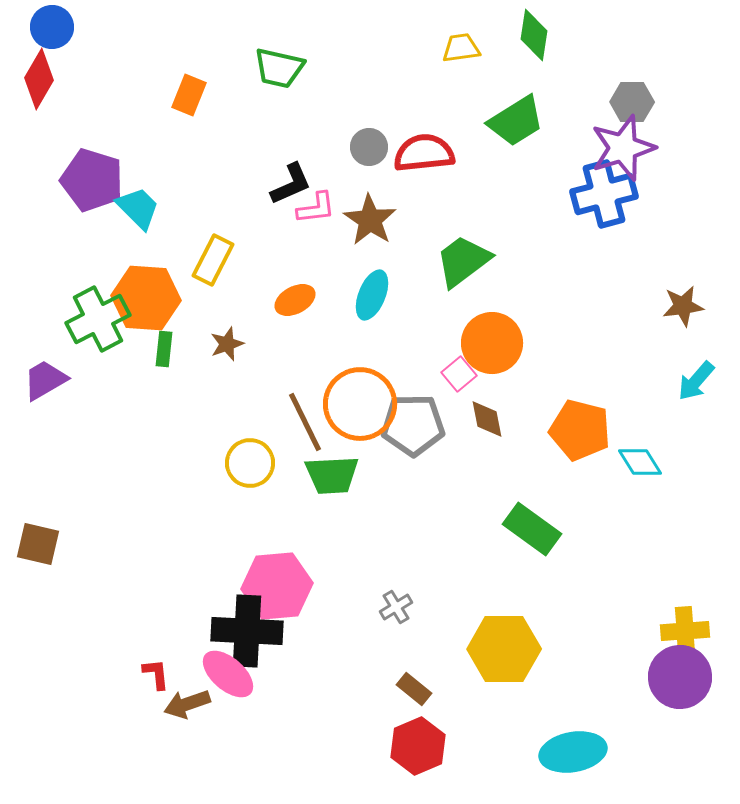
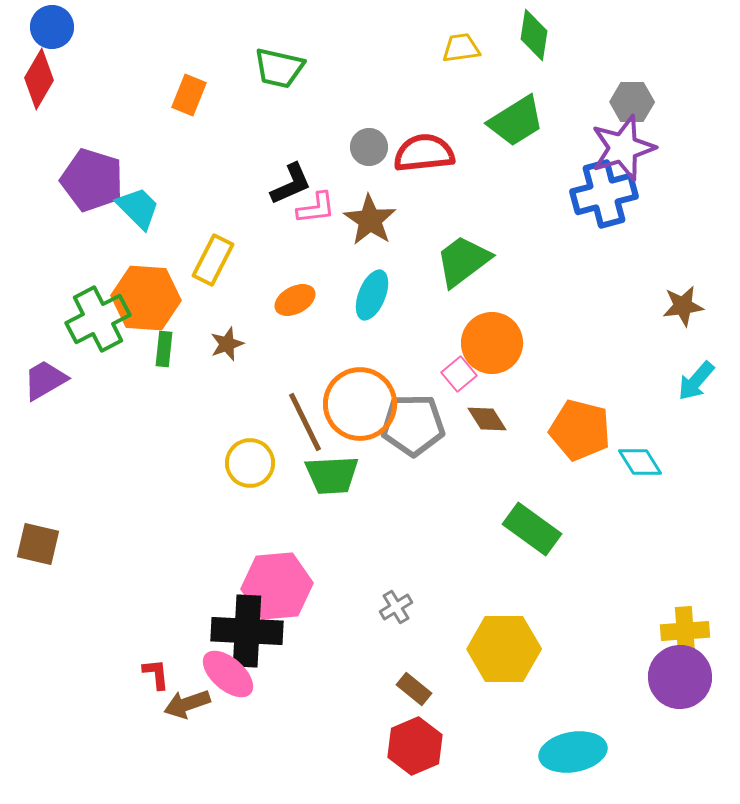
brown diamond at (487, 419): rotated 21 degrees counterclockwise
red hexagon at (418, 746): moved 3 px left
